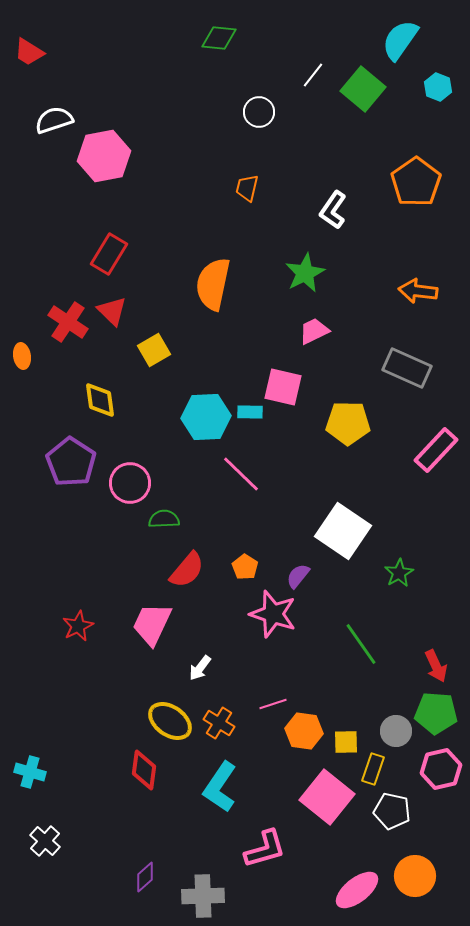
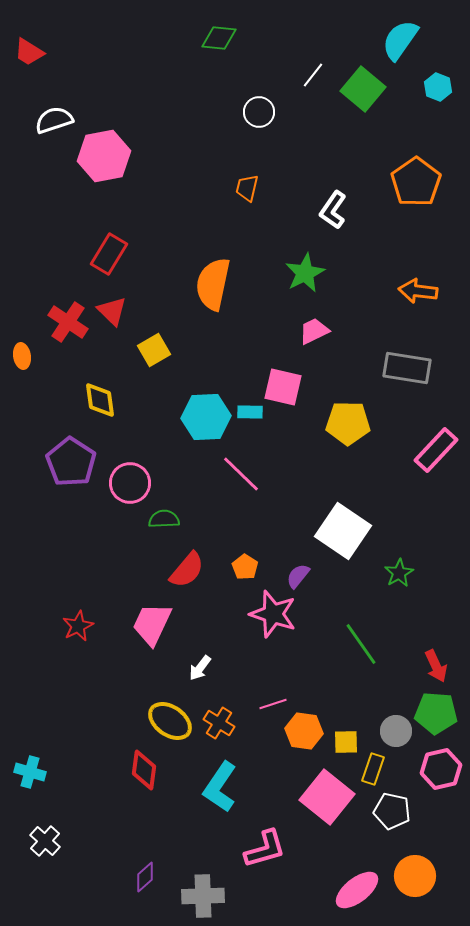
gray rectangle at (407, 368): rotated 15 degrees counterclockwise
